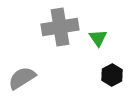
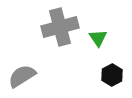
gray cross: rotated 6 degrees counterclockwise
gray semicircle: moved 2 px up
